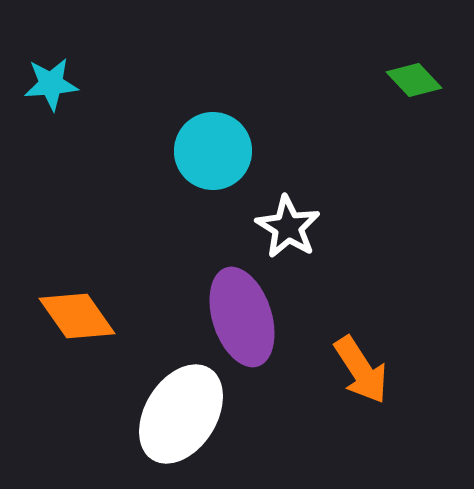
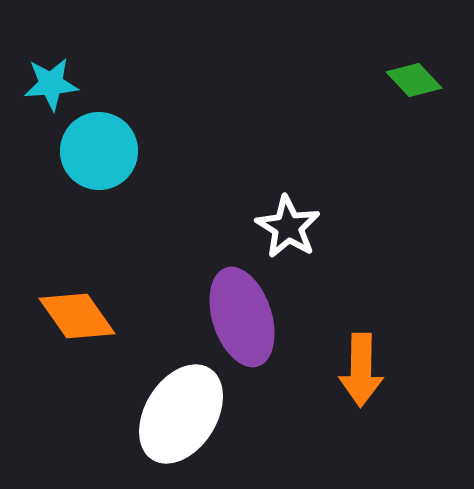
cyan circle: moved 114 px left
orange arrow: rotated 34 degrees clockwise
